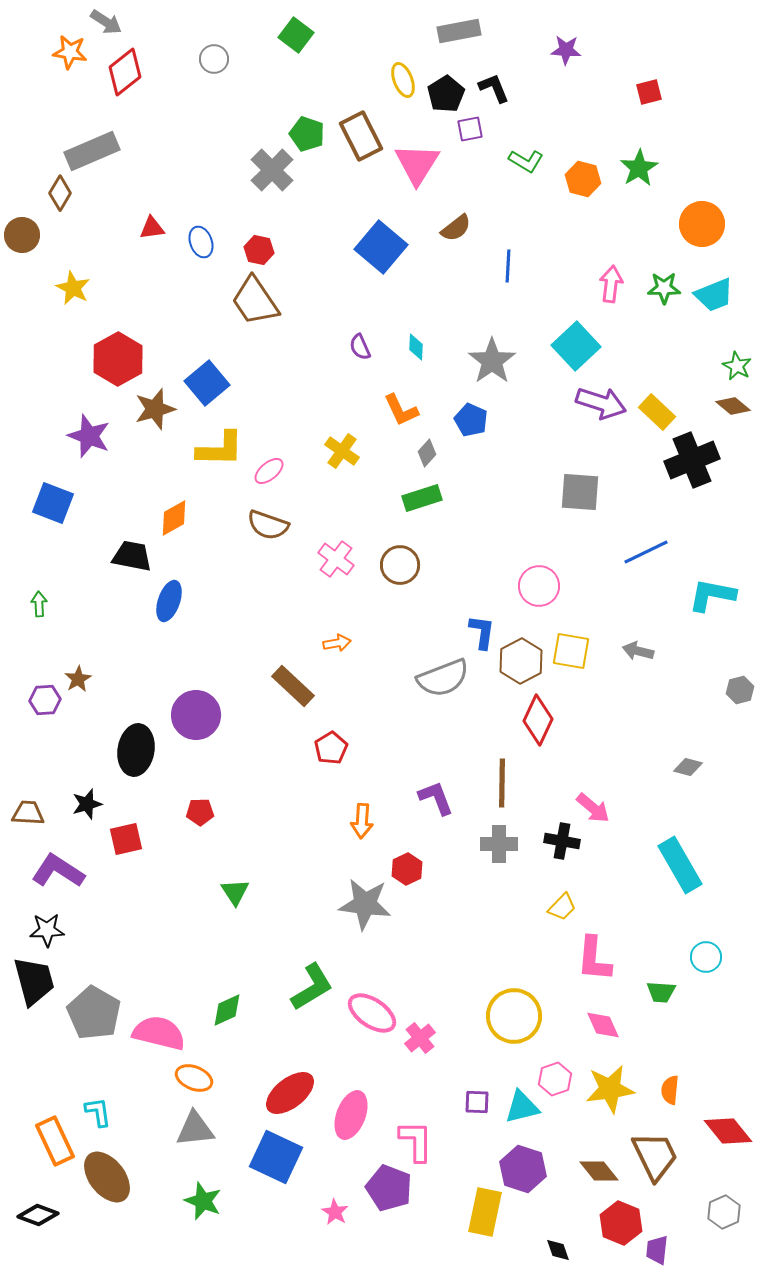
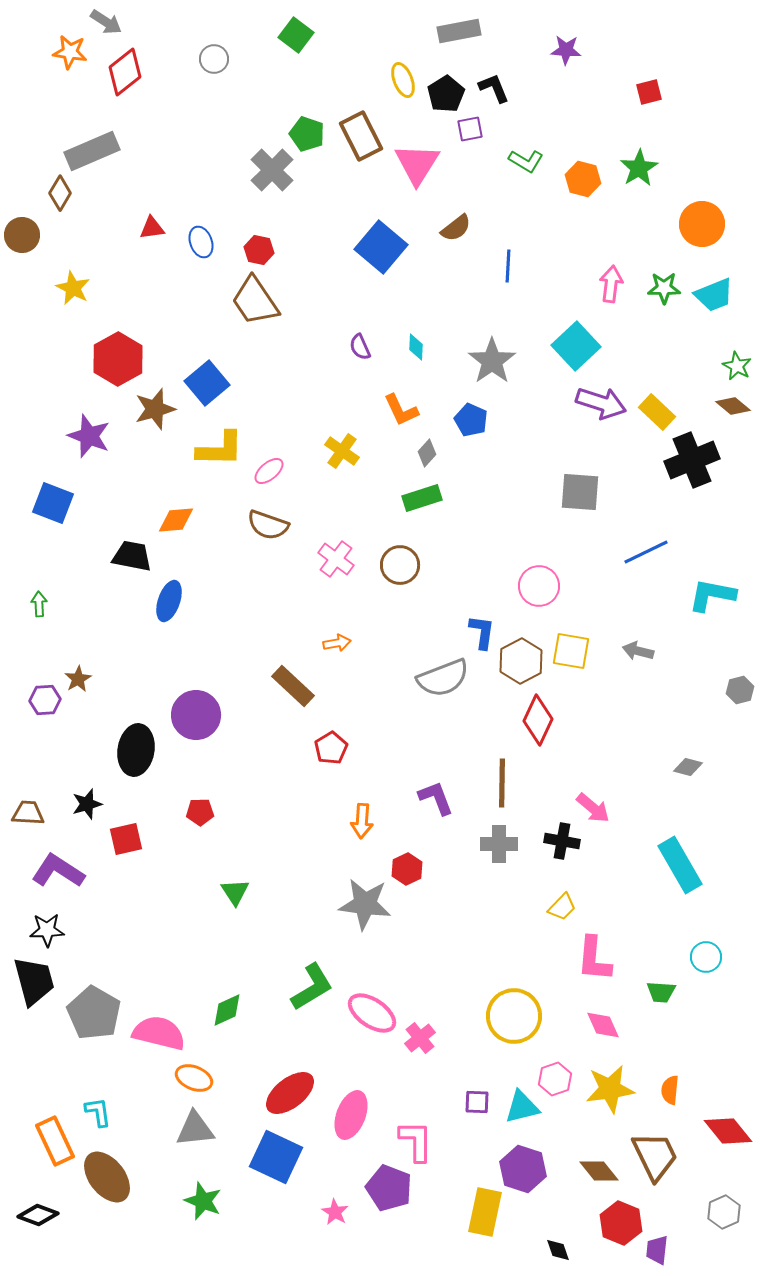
orange diamond at (174, 518): moved 2 px right, 2 px down; rotated 24 degrees clockwise
